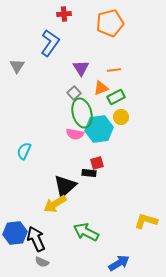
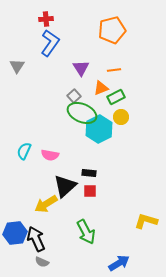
red cross: moved 18 px left, 5 px down
orange pentagon: moved 2 px right, 7 px down
gray square: moved 3 px down
green ellipse: rotated 52 degrees counterclockwise
cyan hexagon: rotated 20 degrees counterclockwise
pink semicircle: moved 25 px left, 21 px down
red square: moved 7 px left, 28 px down; rotated 16 degrees clockwise
yellow arrow: moved 9 px left
green arrow: rotated 145 degrees counterclockwise
